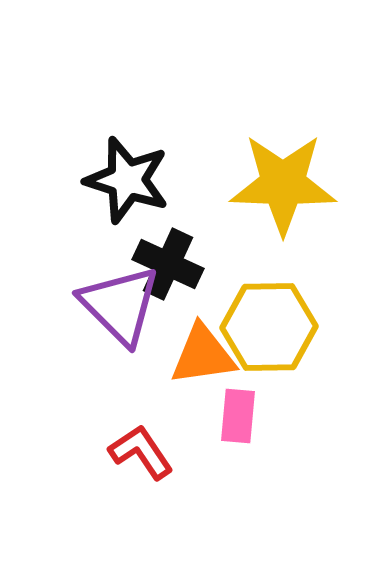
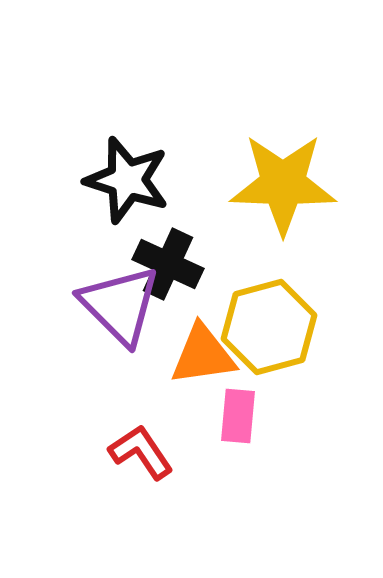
yellow hexagon: rotated 14 degrees counterclockwise
